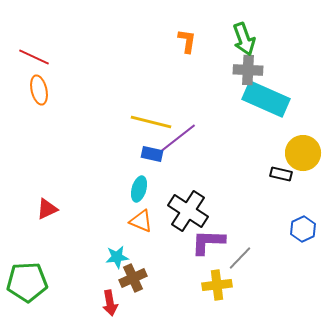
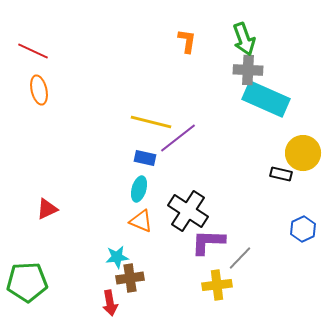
red line: moved 1 px left, 6 px up
blue rectangle: moved 7 px left, 4 px down
brown cross: moved 3 px left; rotated 16 degrees clockwise
